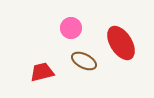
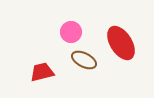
pink circle: moved 4 px down
brown ellipse: moved 1 px up
